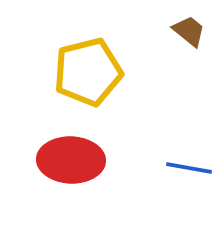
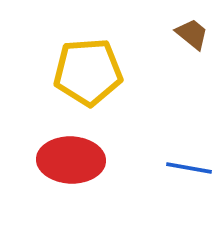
brown trapezoid: moved 3 px right, 3 px down
yellow pentagon: rotated 10 degrees clockwise
